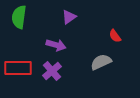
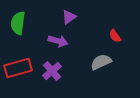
green semicircle: moved 1 px left, 6 px down
purple arrow: moved 2 px right, 4 px up
red rectangle: rotated 16 degrees counterclockwise
